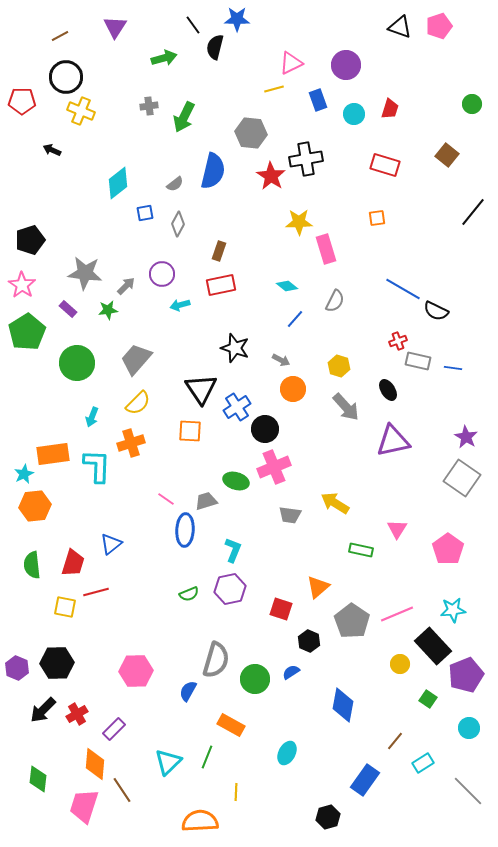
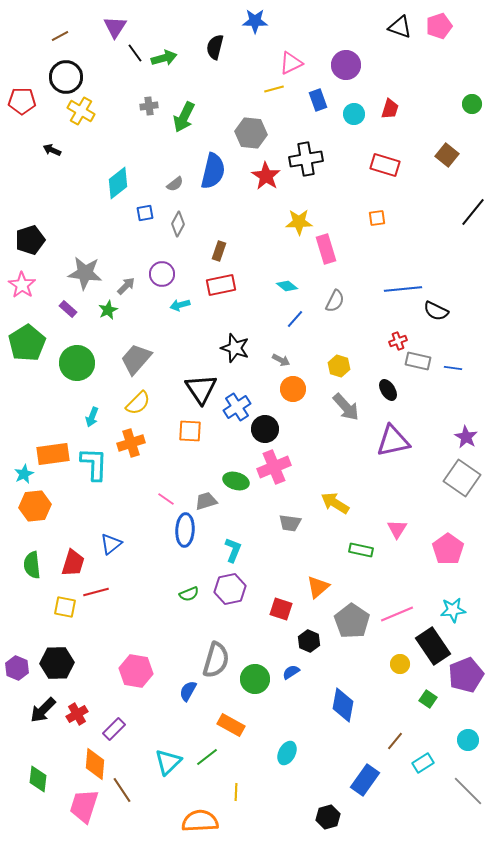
blue star at (237, 19): moved 18 px right, 2 px down
black line at (193, 25): moved 58 px left, 28 px down
yellow cross at (81, 111): rotated 8 degrees clockwise
red star at (271, 176): moved 5 px left
blue line at (403, 289): rotated 36 degrees counterclockwise
green star at (108, 310): rotated 18 degrees counterclockwise
green pentagon at (27, 332): moved 11 px down
cyan L-shape at (97, 466): moved 3 px left, 2 px up
gray trapezoid at (290, 515): moved 8 px down
black rectangle at (433, 646): rotated 9 degrees clockwise
pink hexagon at (136, 671): rotated 12 degrees clockwise
cyan circle at (469, 728): moved 1 px left, 12 px down
green line at (207, 757): rotated 30 degrees clockwise
